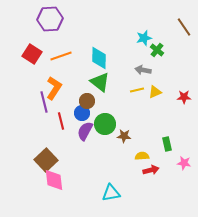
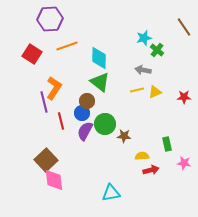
orange line: moved 6 px right, 10 px up
